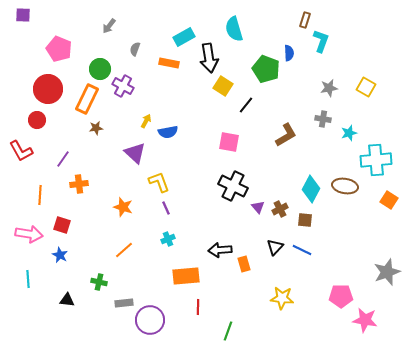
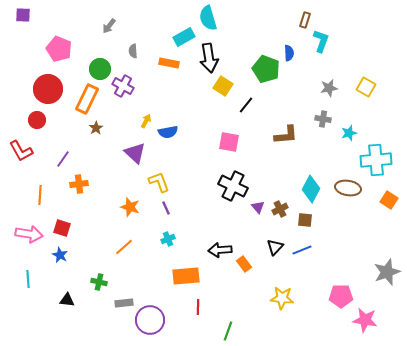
cyan semicircle at (234, 29): moved 26 px left, 11 px up
gray semicircle at (135, 49): moved 2 px left, 2 px down; rotated 24 degrees counterclockwise
brown star at (96, 128): rotated 24 degrees counterclockwise
brown L-shape at (286, 135): rotated 25 degrees clockwise
brown ellipse at (345, 186): moved 3 px right, 2 px down
orange star at (123, 207): moved 7 px right
red square at (62, 225): moved 3 px down
orange line at (124, 250): moved 3 px up
blue line at (302, 250): rotated 48 degrees counterclockwise
orange rectangle at (244, 264): rotated 21 degrees counterclockwise
